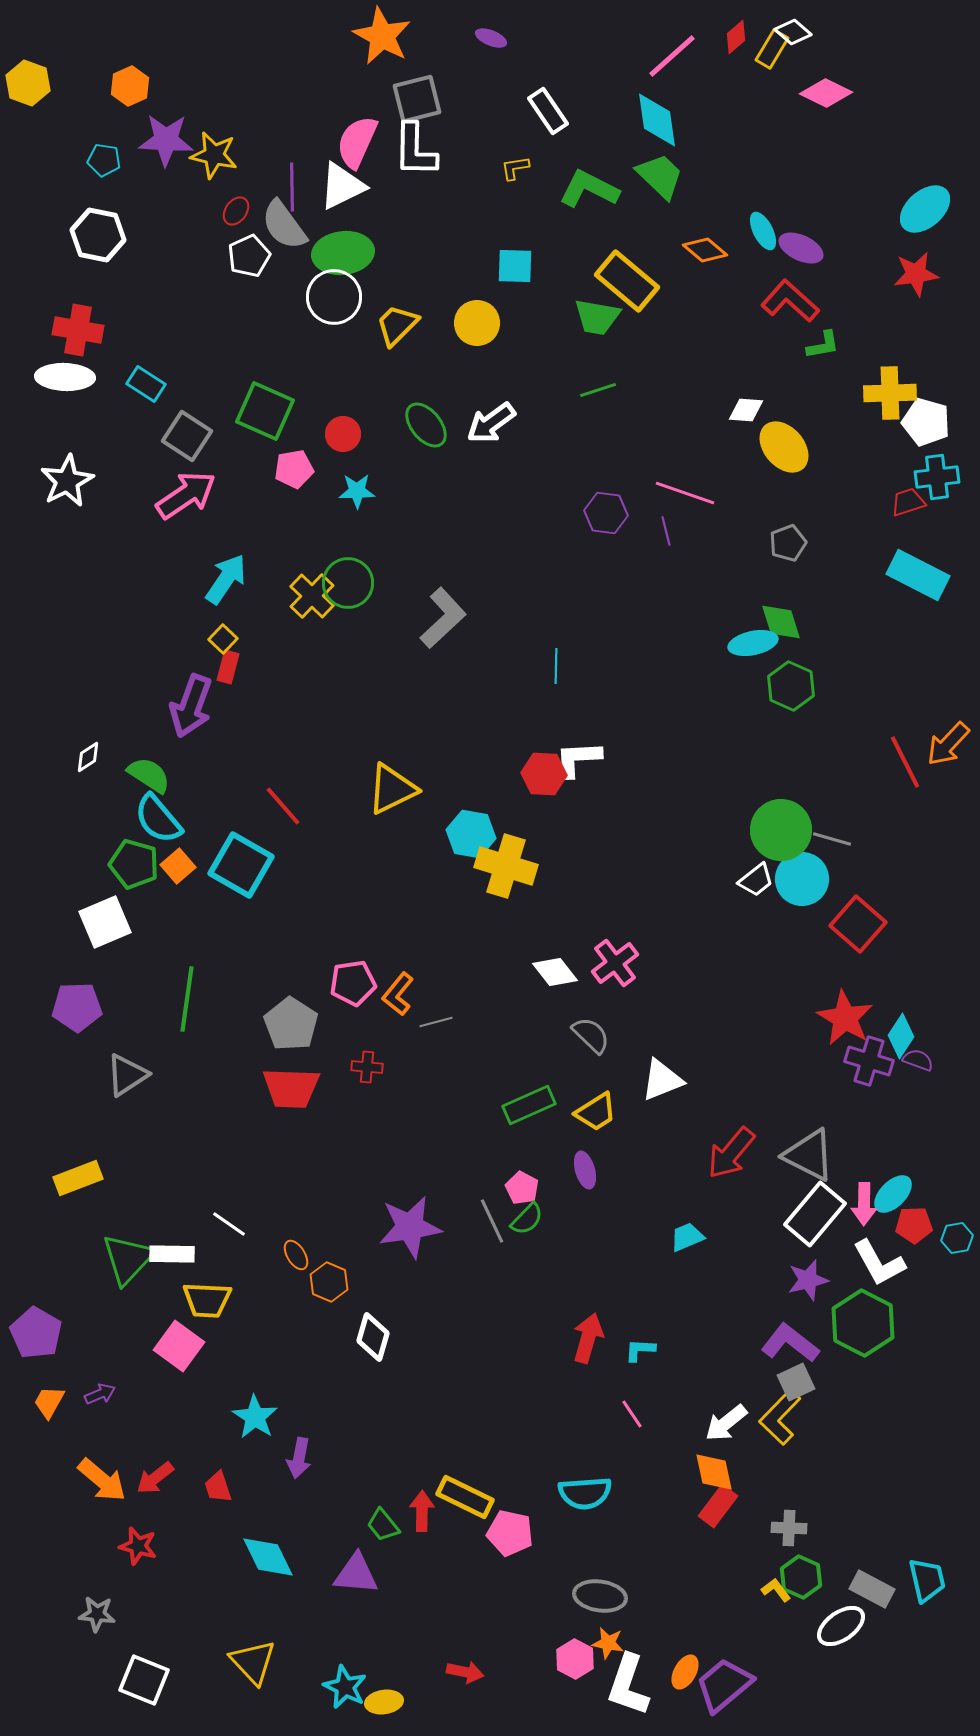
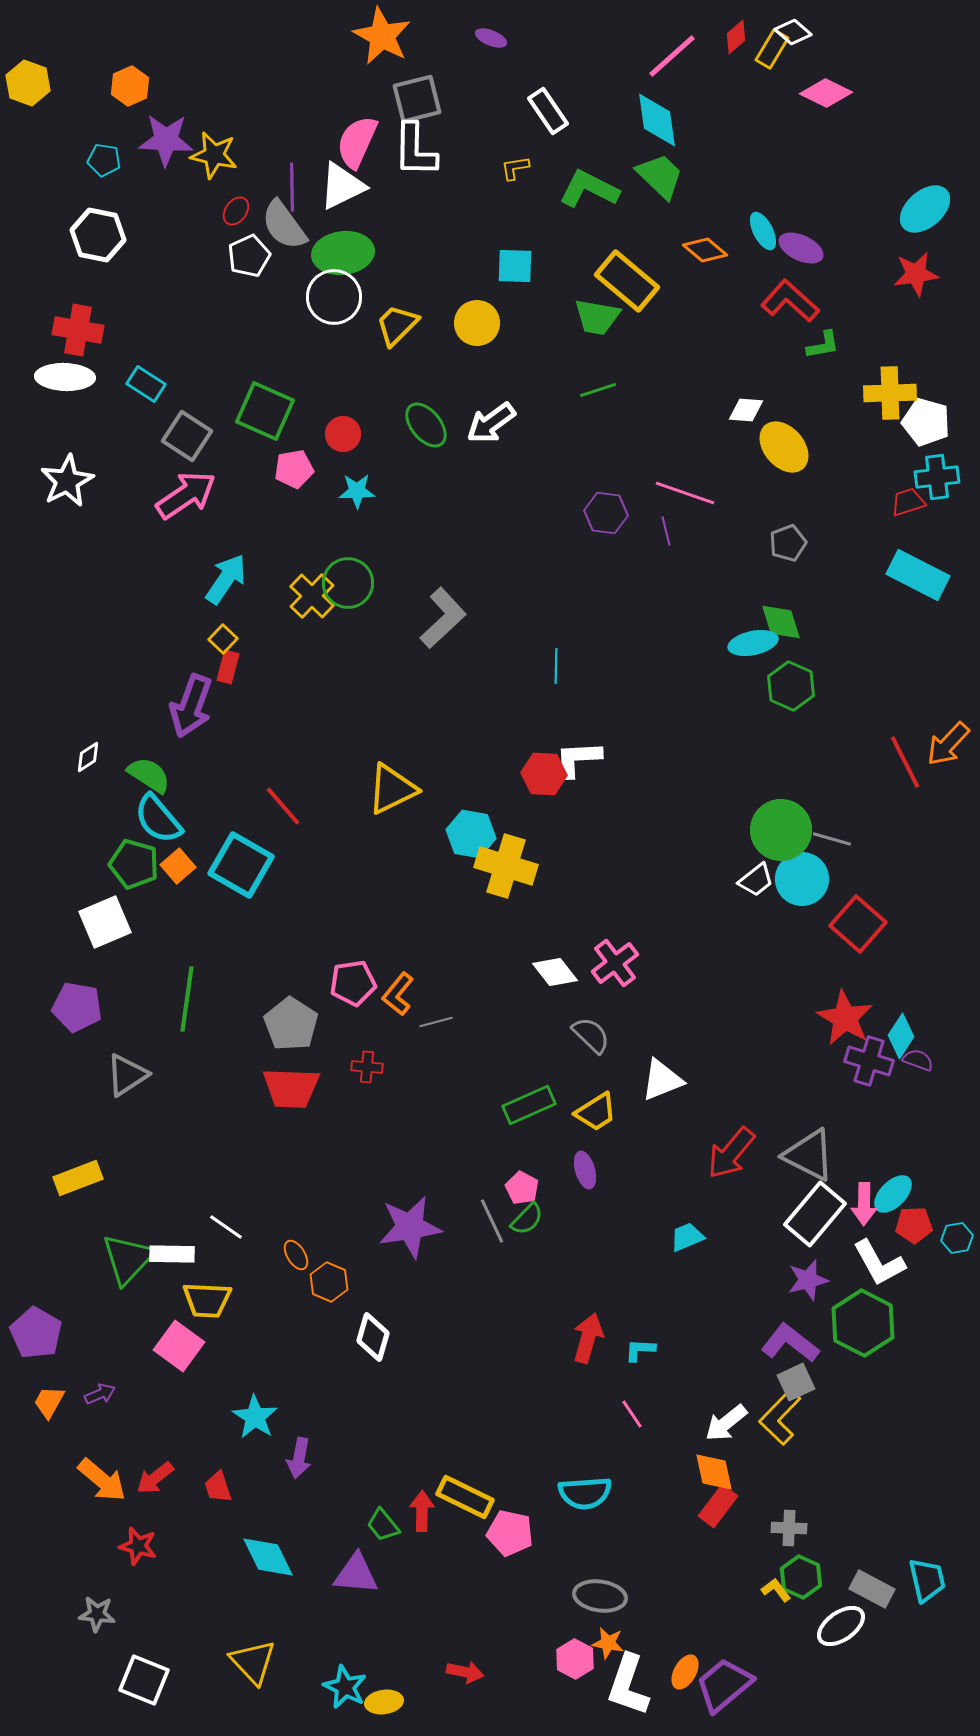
purple pentagon at (77, 1007): rotated 12 degrees clockwise
white line at (229, 1224): moved 3 px left, 3 px down
